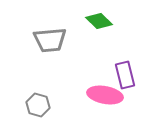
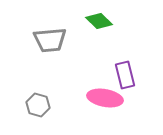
pink ellipse: moved 3 px down
